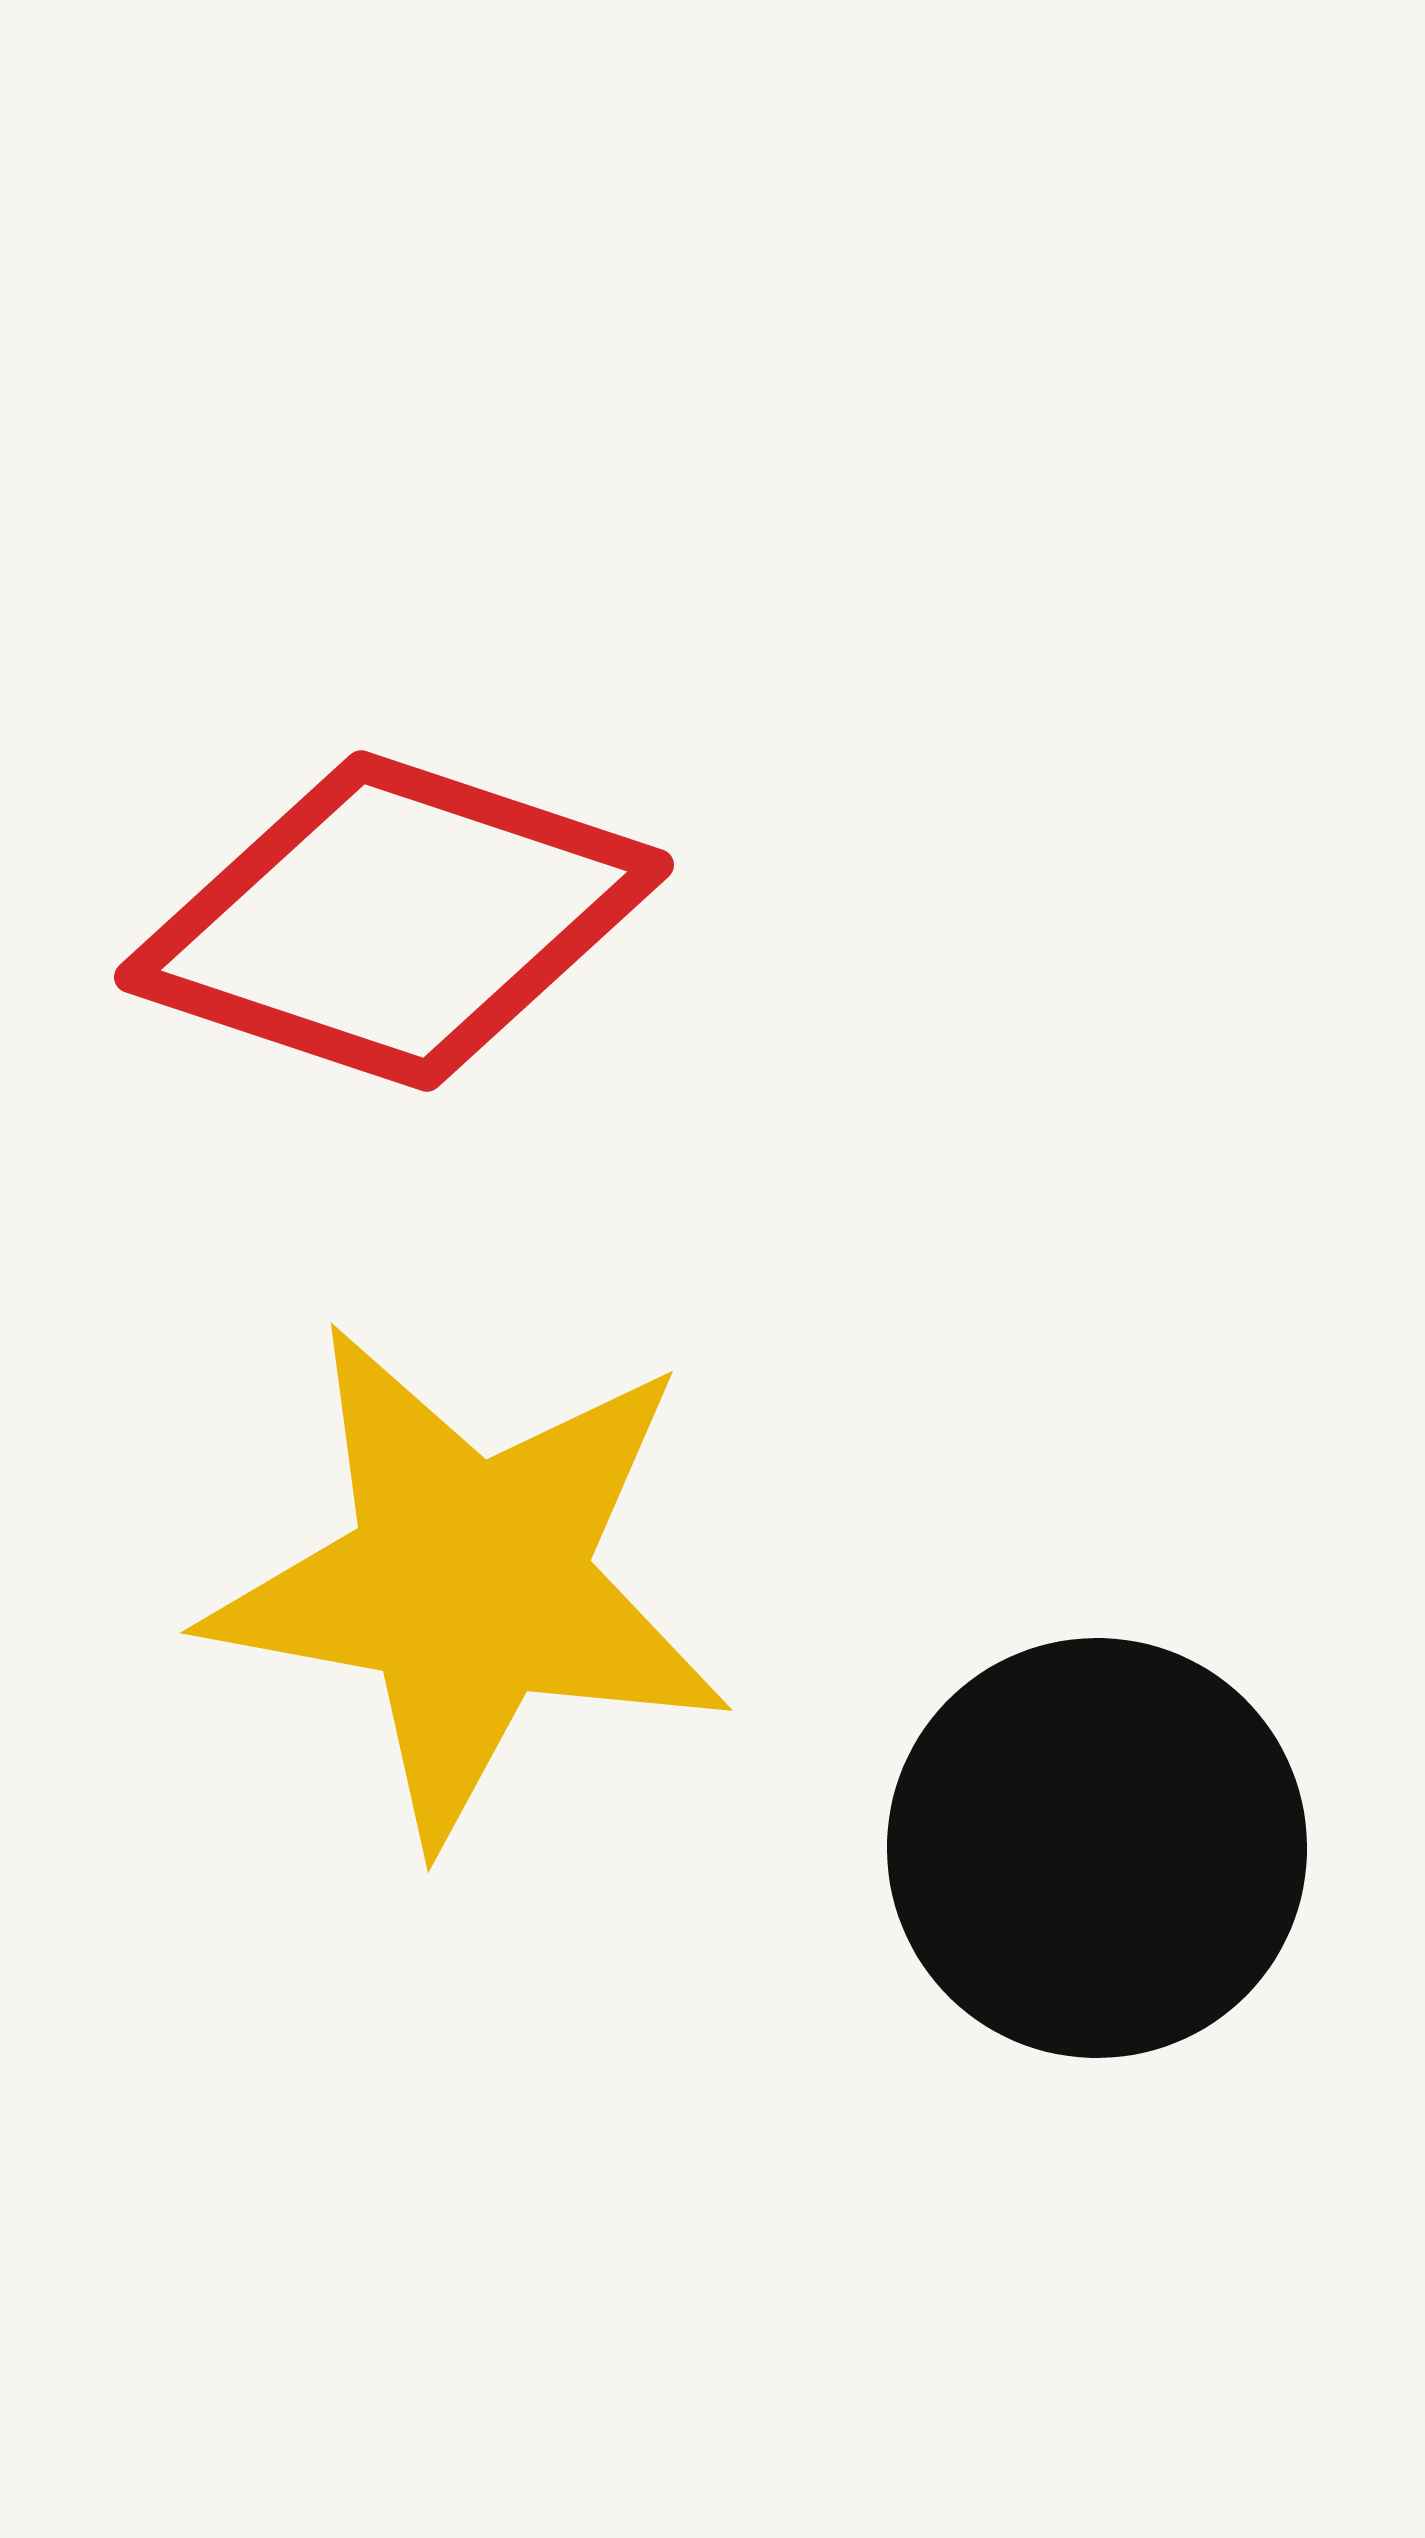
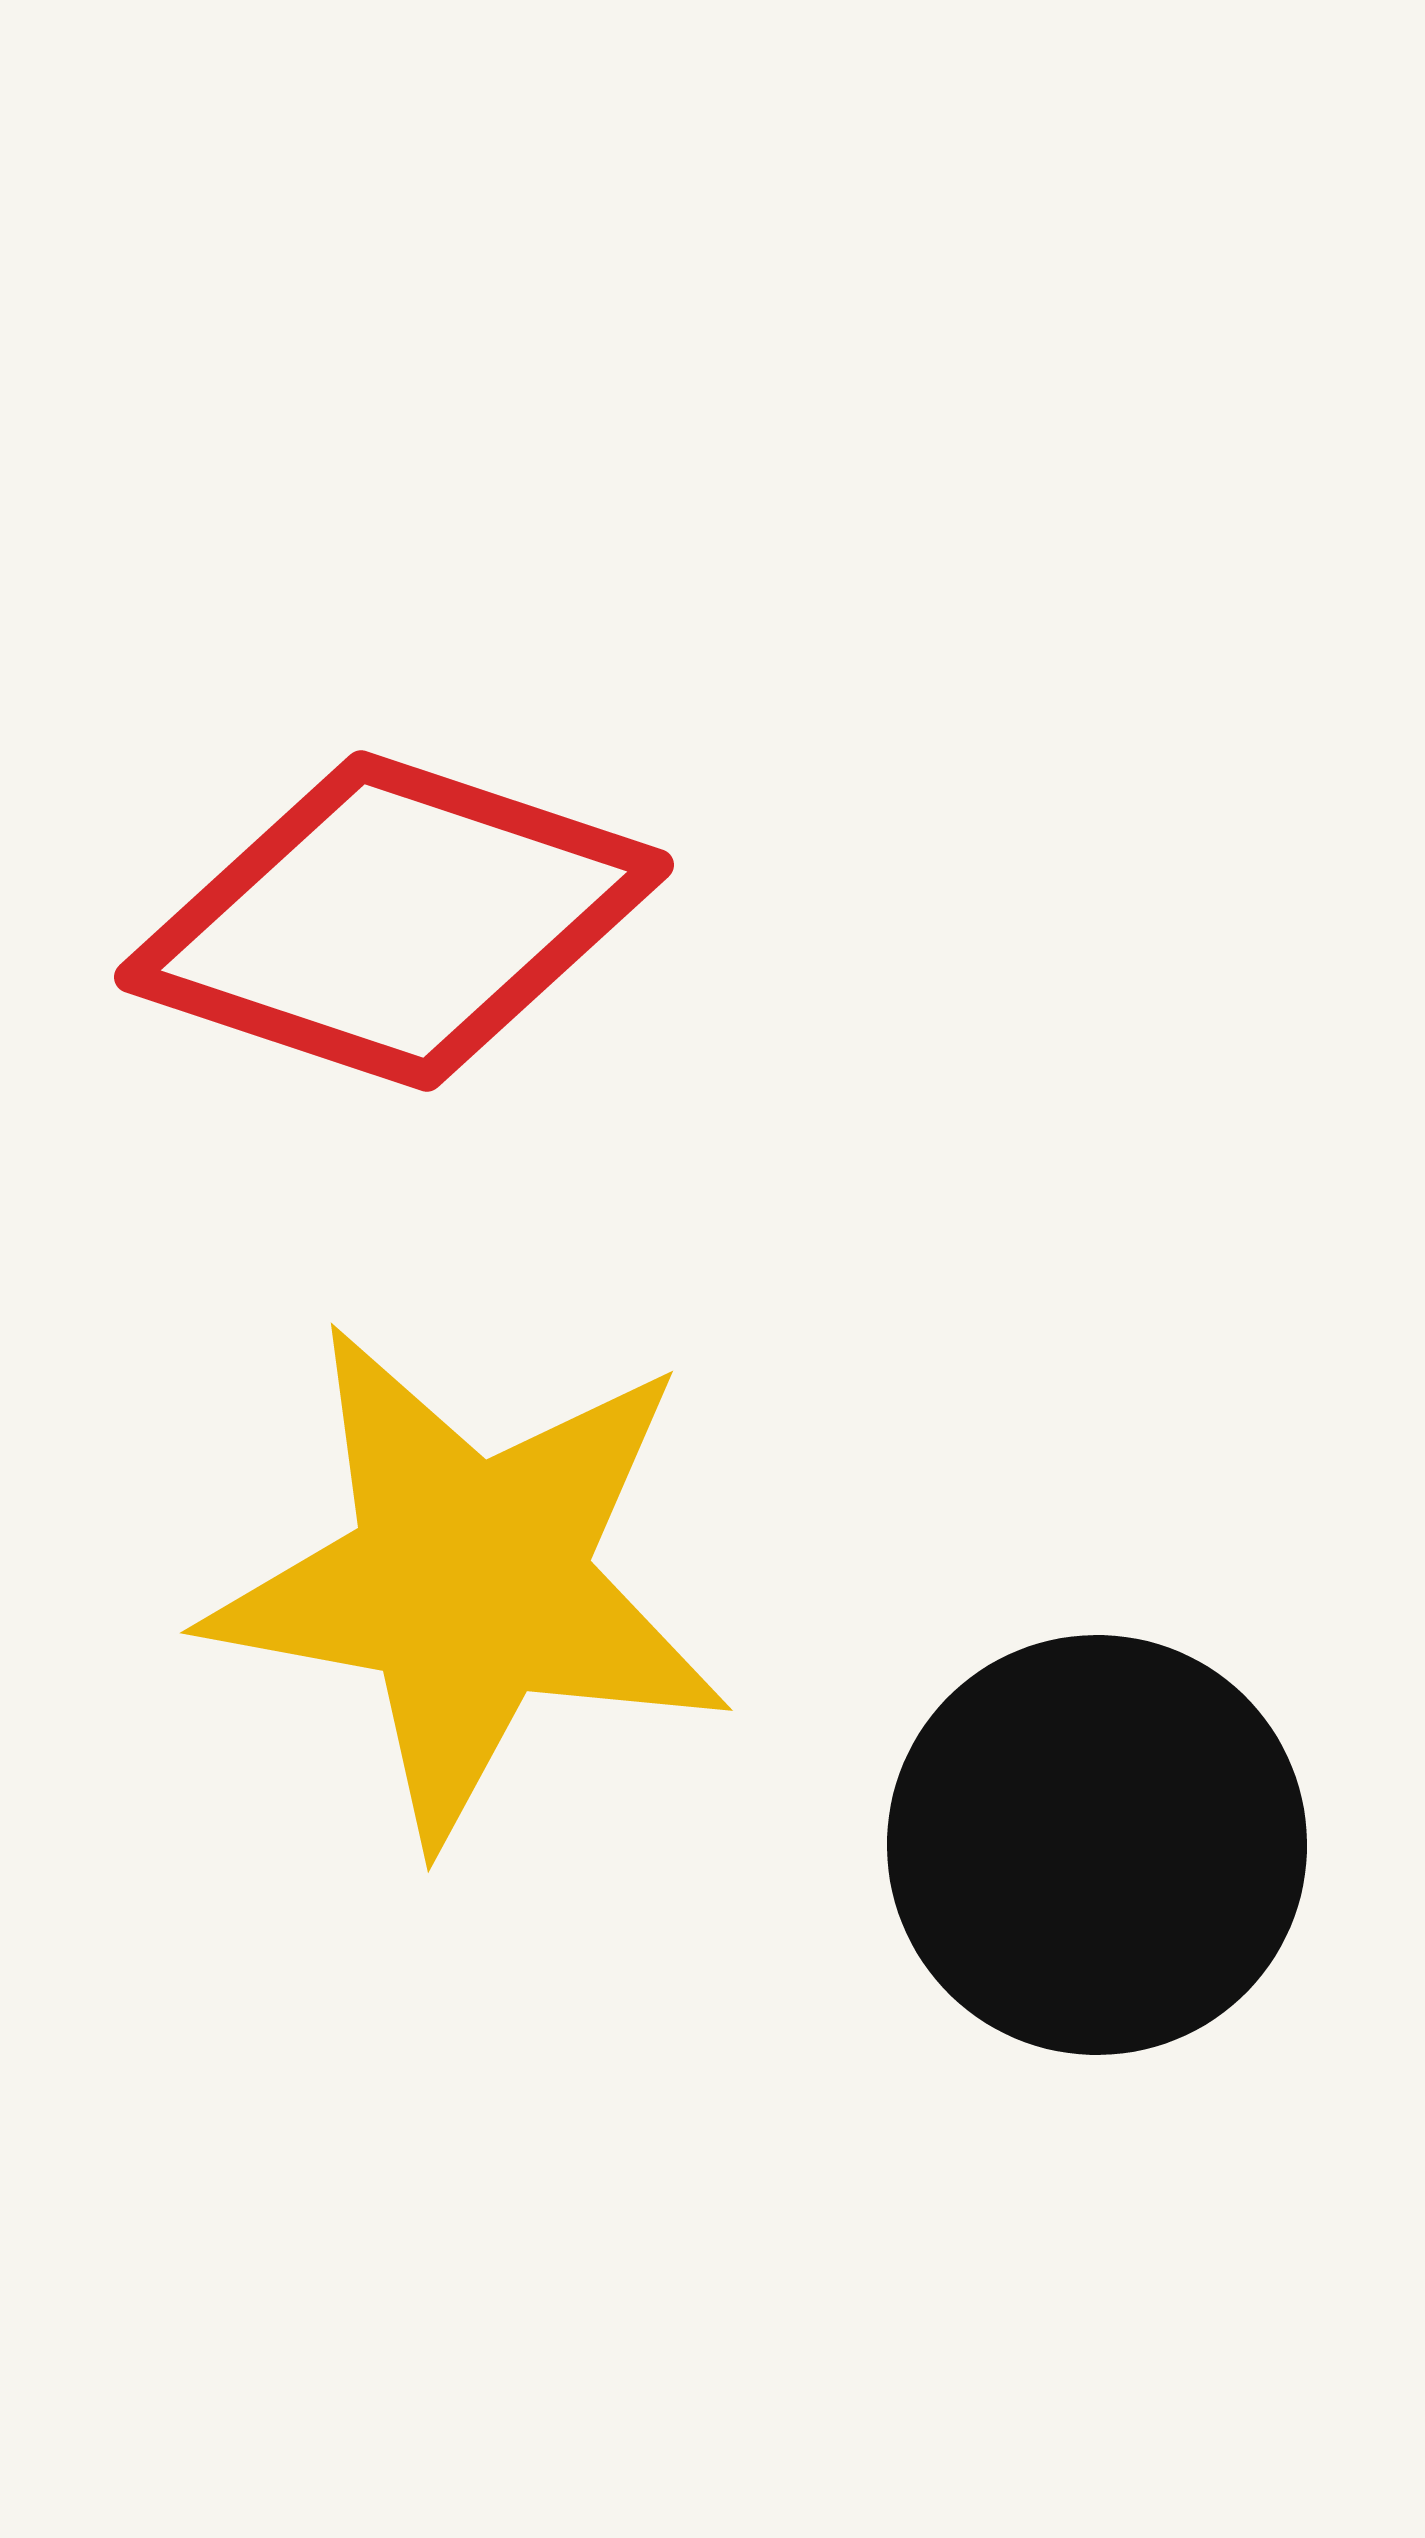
black circle: moved 3 px up
